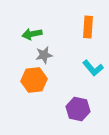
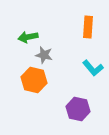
green arrow: moved 4 px left, 3 px down
gray star: rotated 24 degrees clockwise
orange hexagon: rotated 20 degrees clockwise
